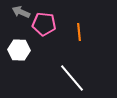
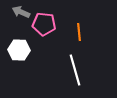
white line: moved 3 px right, 8 px up; rotated 24 degrees clockwise
